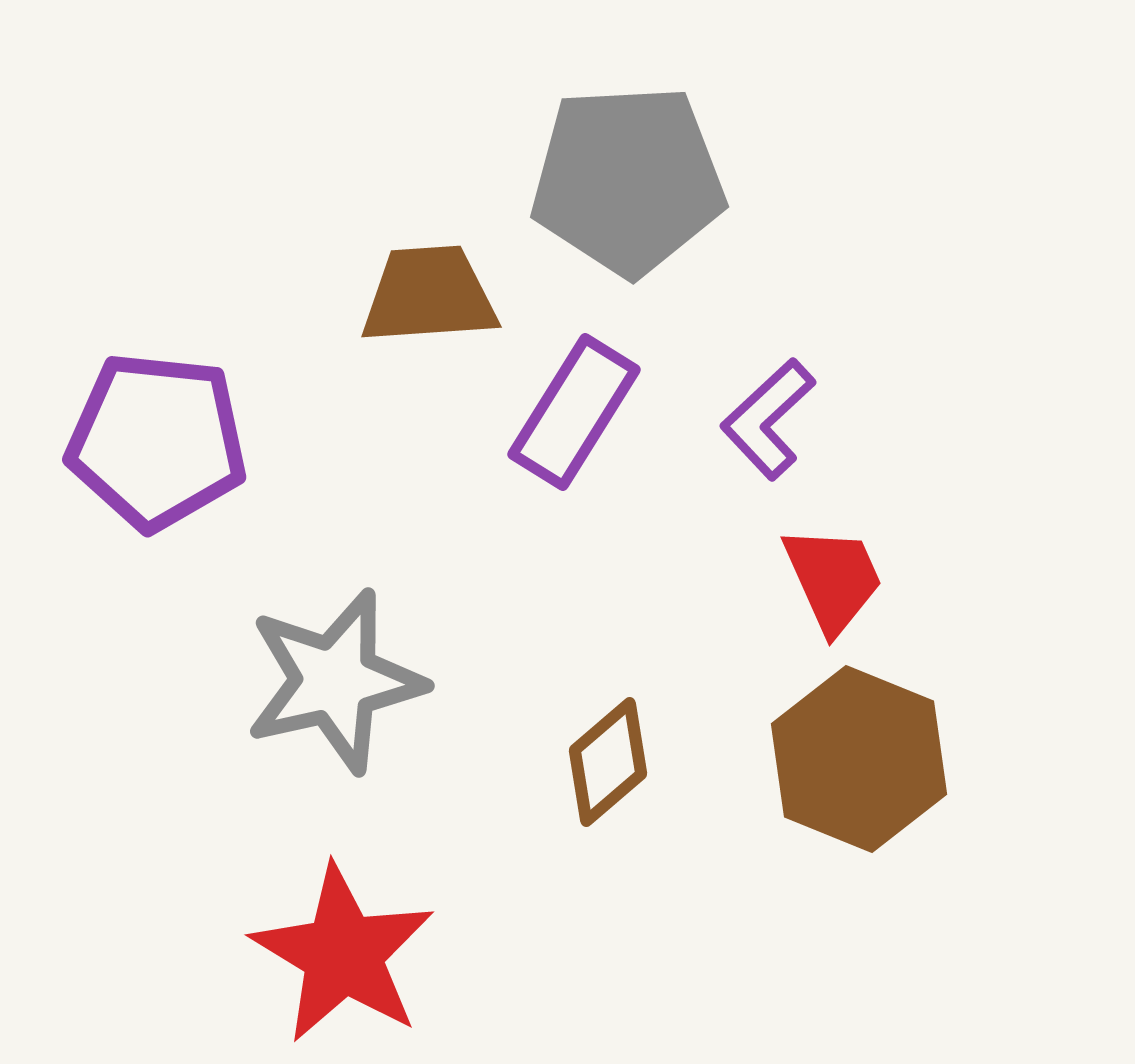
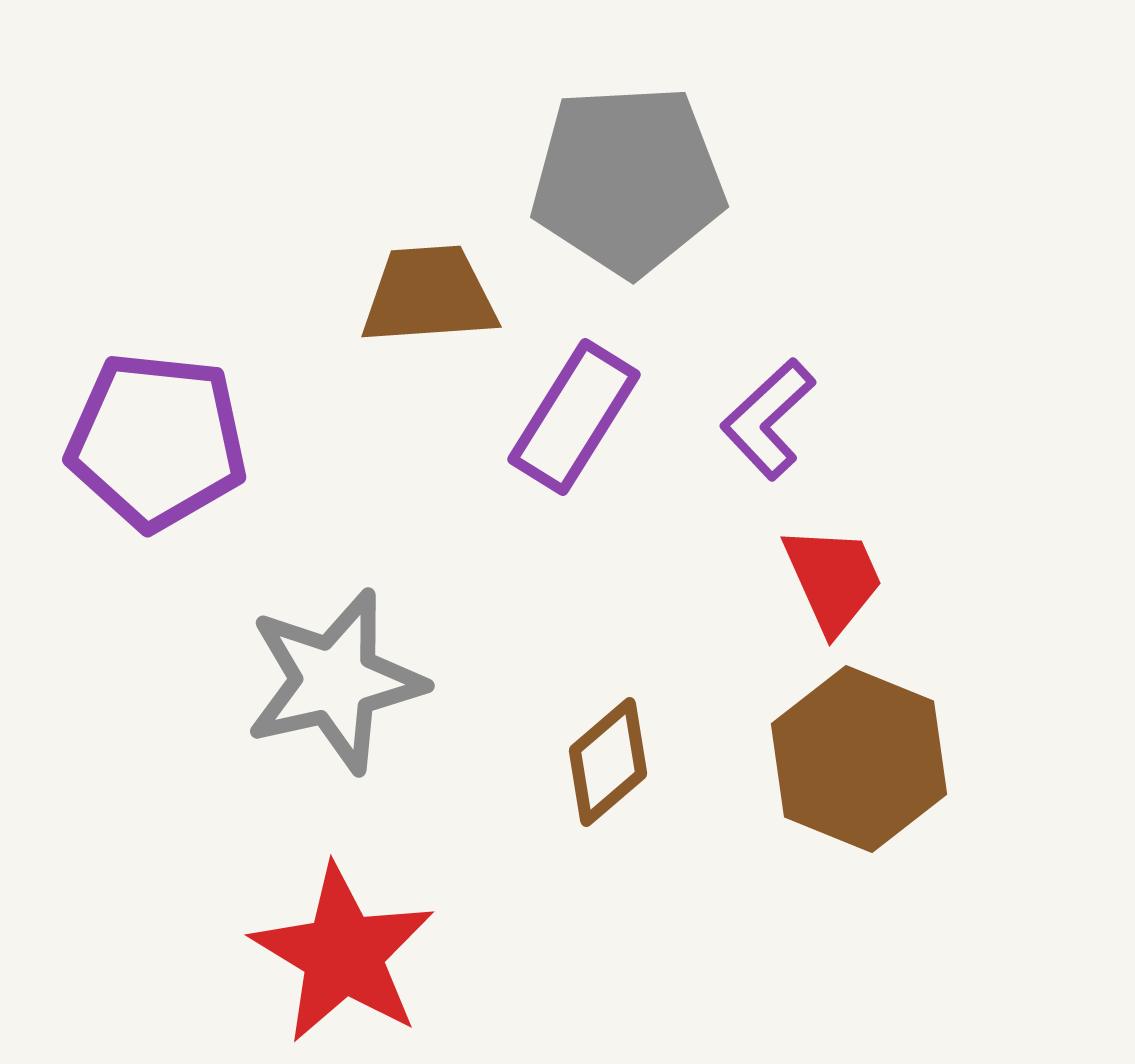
purple rectangle: moved 5 px down
